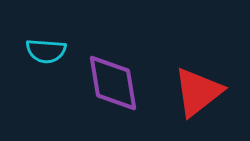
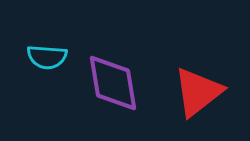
cyan semicircle: moved 1 px right, 6 px down
